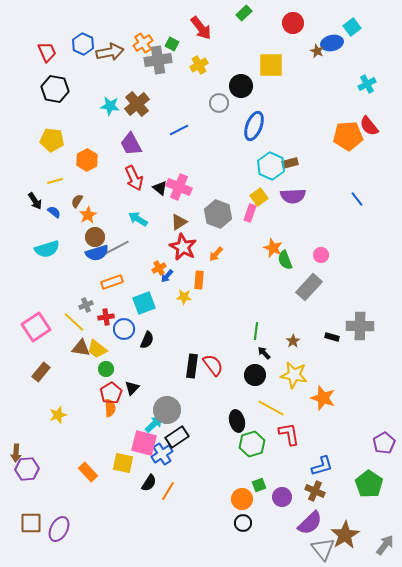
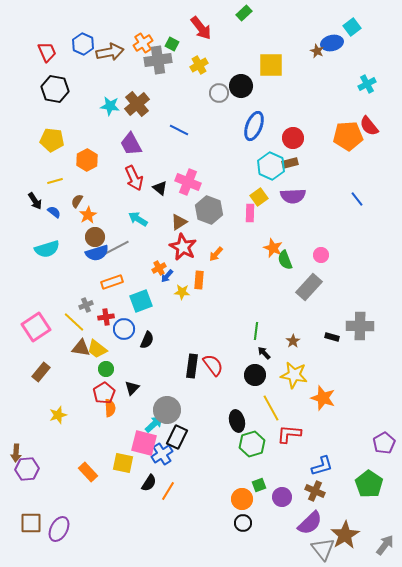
red circle at (293, 23): moved 115 px down
gray circle at (219, 103): moved 10 px up
blue line at (179, 130): rotated 54 degrees clockwise
pink cross at (179, 187): moved 9 px right, 5 px up
pink rectangle at (250, 213): rotated 18 degrees counterclockwise
gray hexagon at (218, 214): moved 9 px left, 4 px up
yellow star at (184, 297): moved 2 px left, 5 px up
cyan square at (144, 303): moved 3 px left, 2 px up
red pentagon at (111, 393): moved 7 px left
yellow line at (271, 408): rotated 32 degrees clockwise
red L-shape at (289, 434): rotated 75 degrees counterclockwise
black rectangle at (177, 437): rotated 30 degrees counterclockwise
